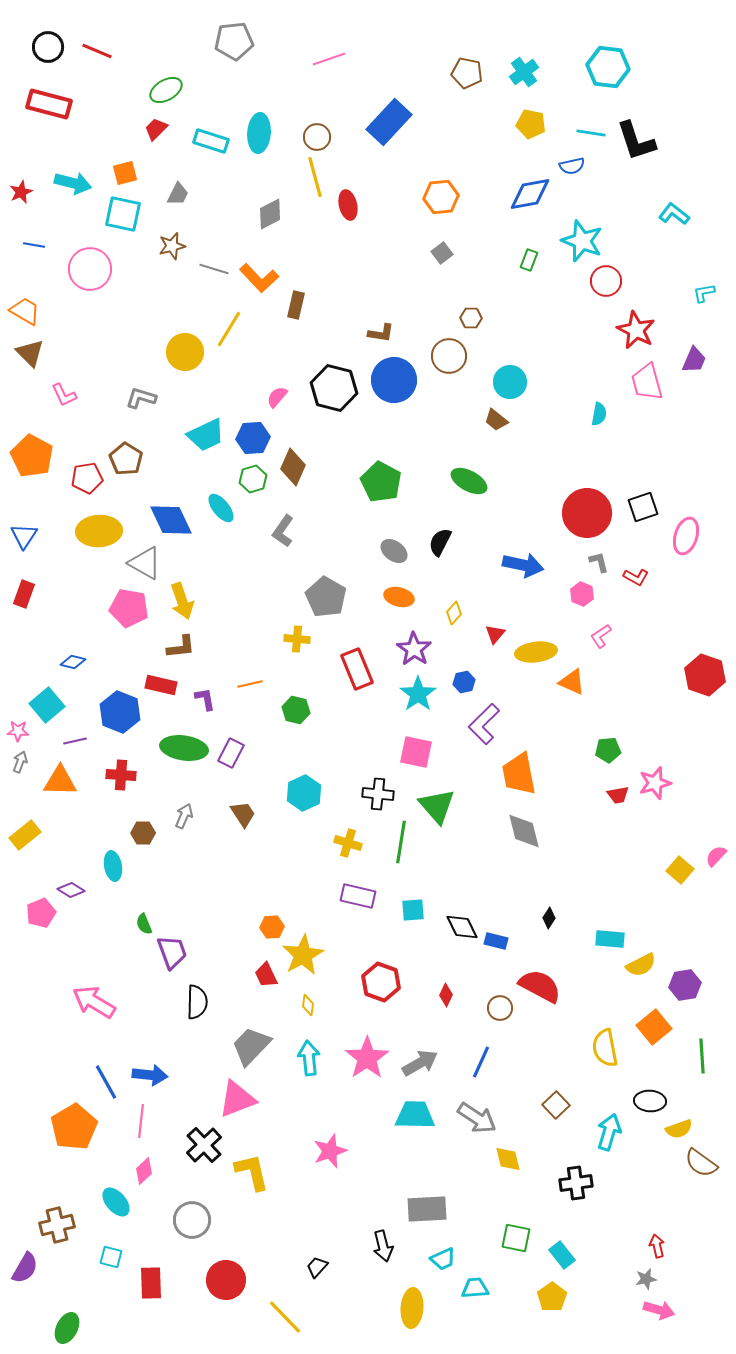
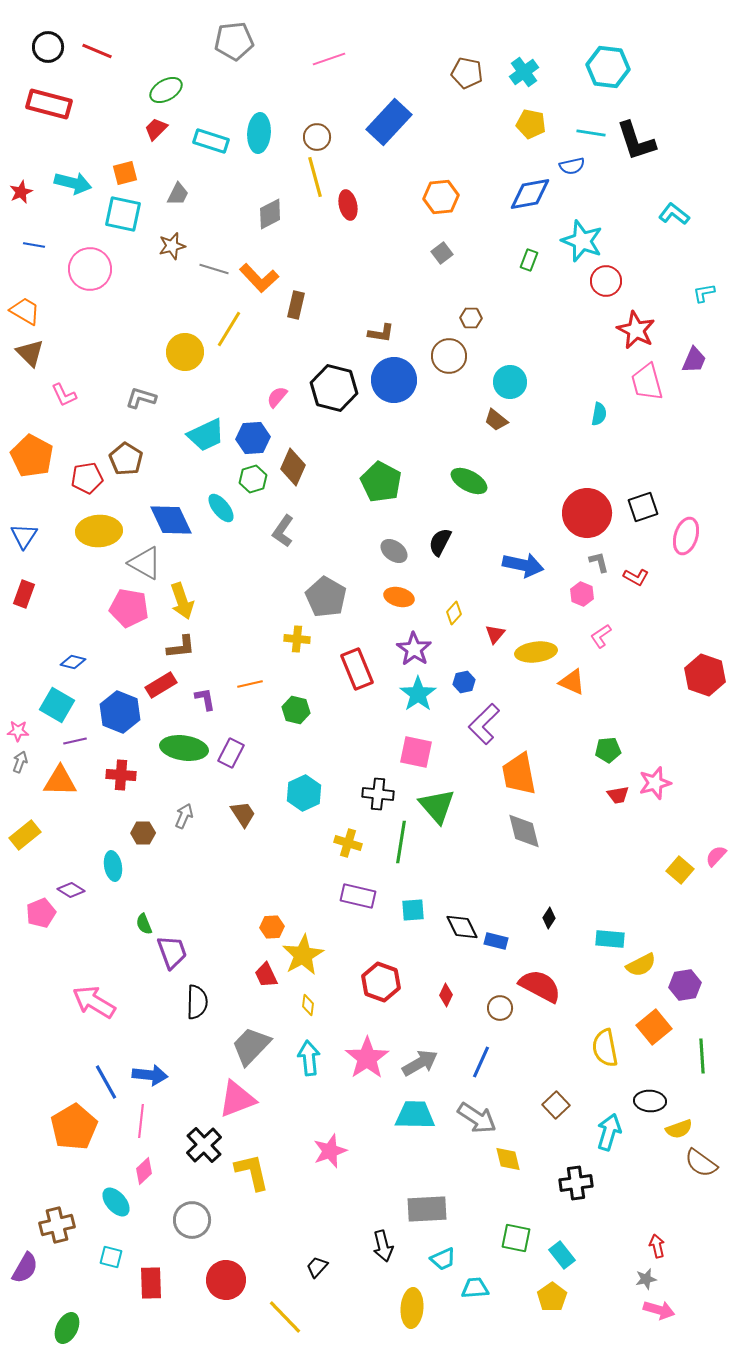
red rectangle at (161, 685): rotated 44 degrees counterclockwise
cyan square at (47, 705): moved 10 px right; rotated 20 degrees counterclockwise
